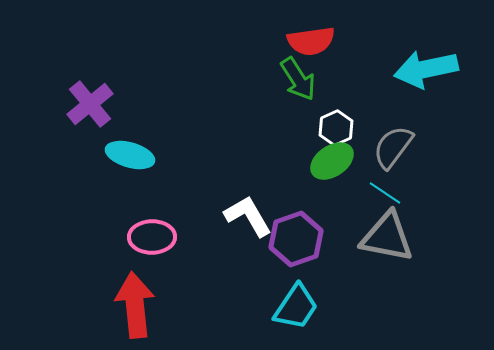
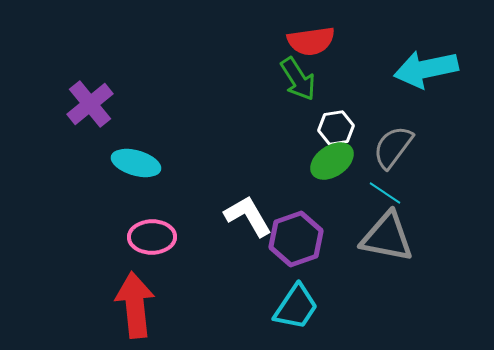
white hexagon: rotated 16 degrees clockwise
cyan ellipse: moved 6 px right, 8 px down
